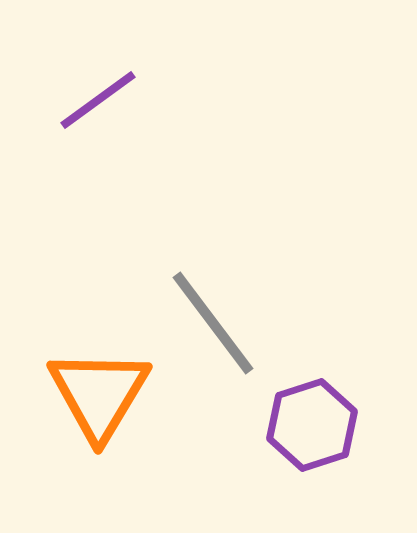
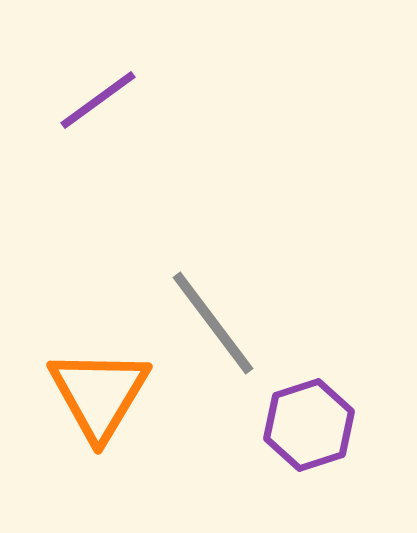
purple hexagon: moved 3 px left
